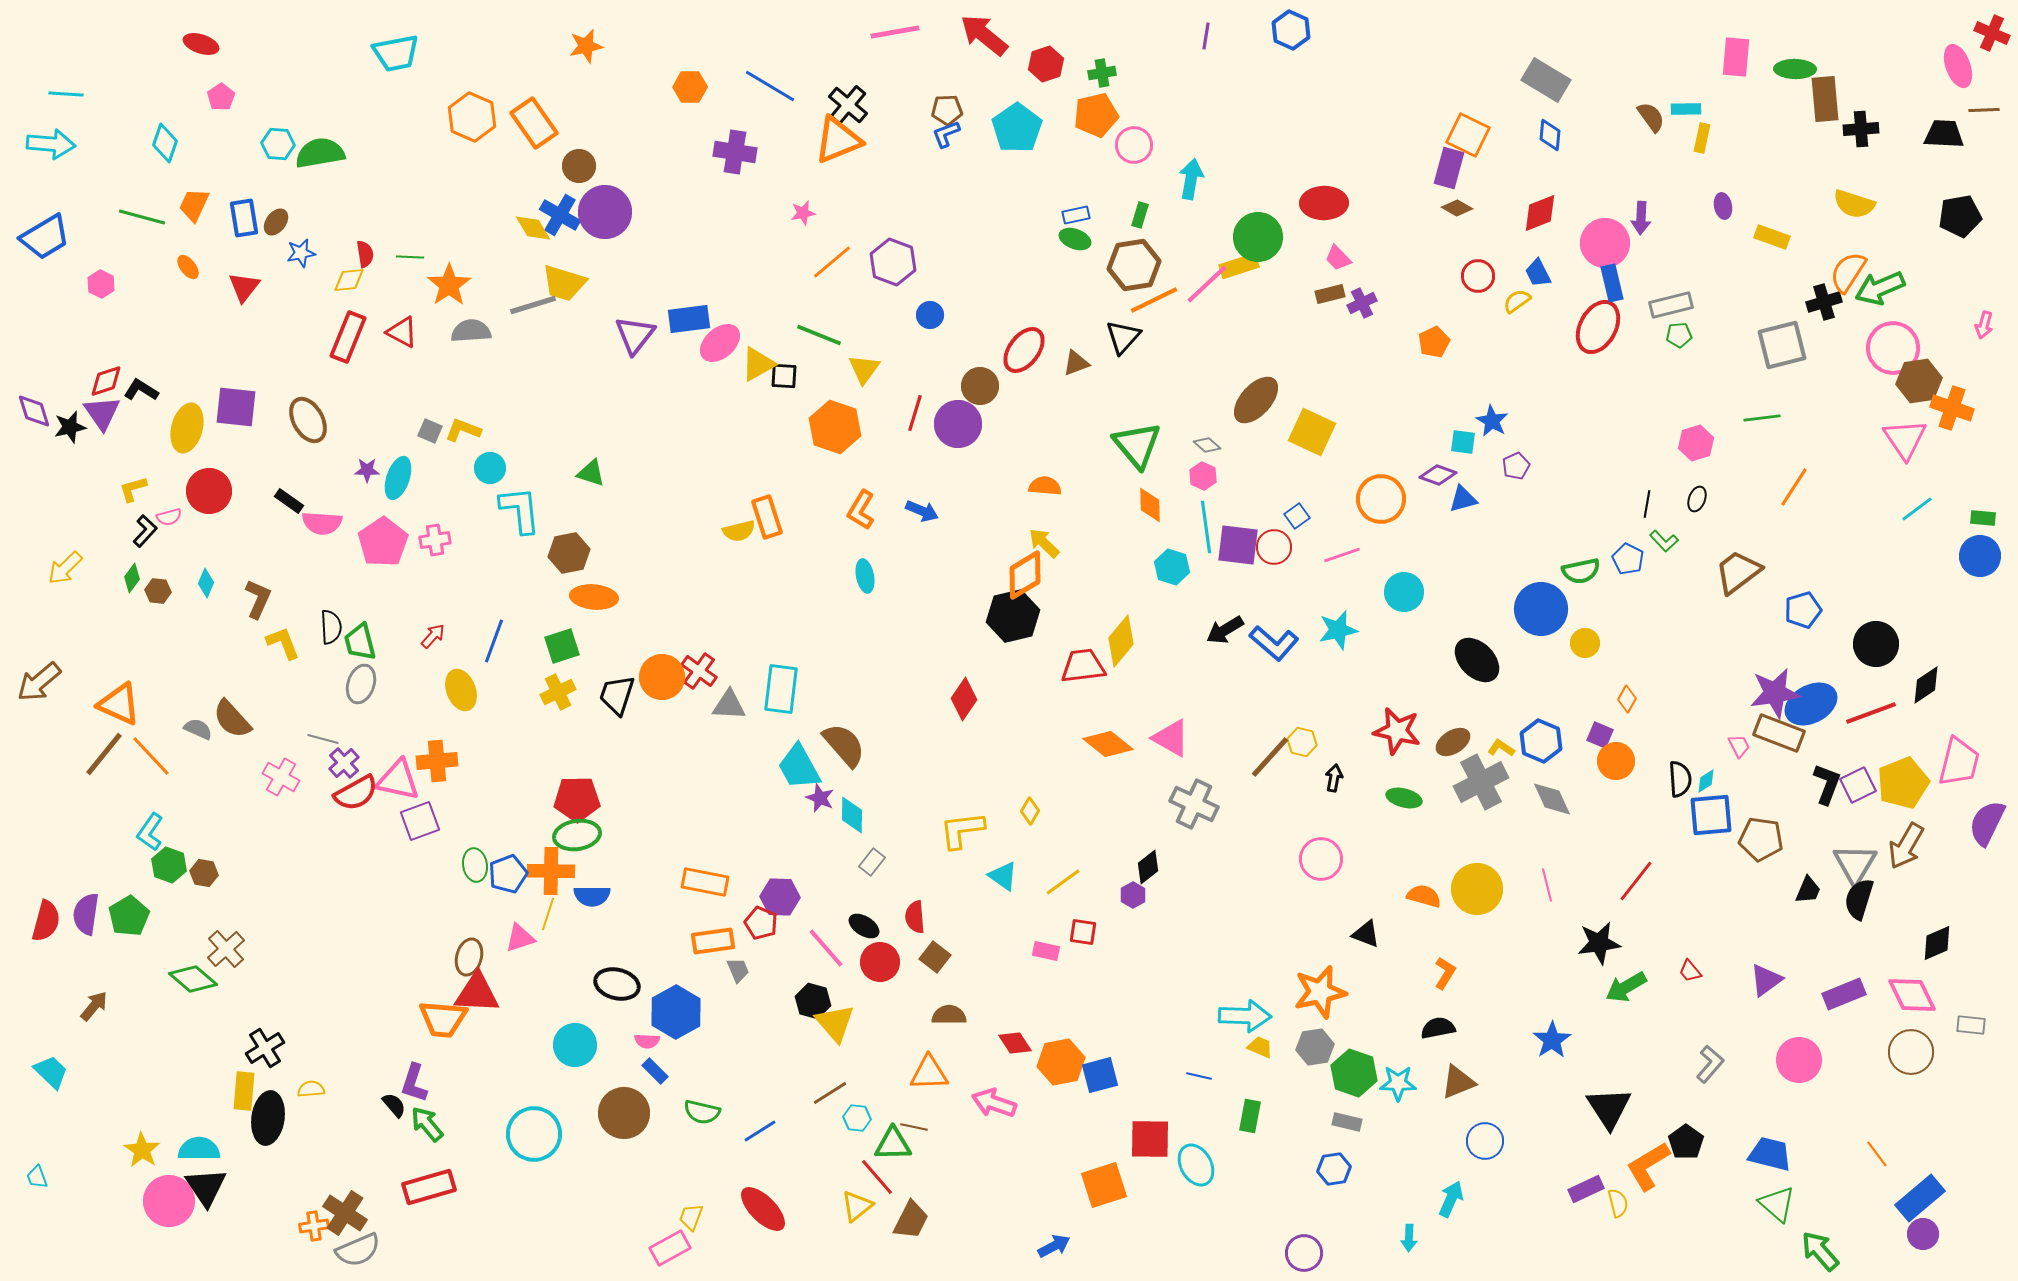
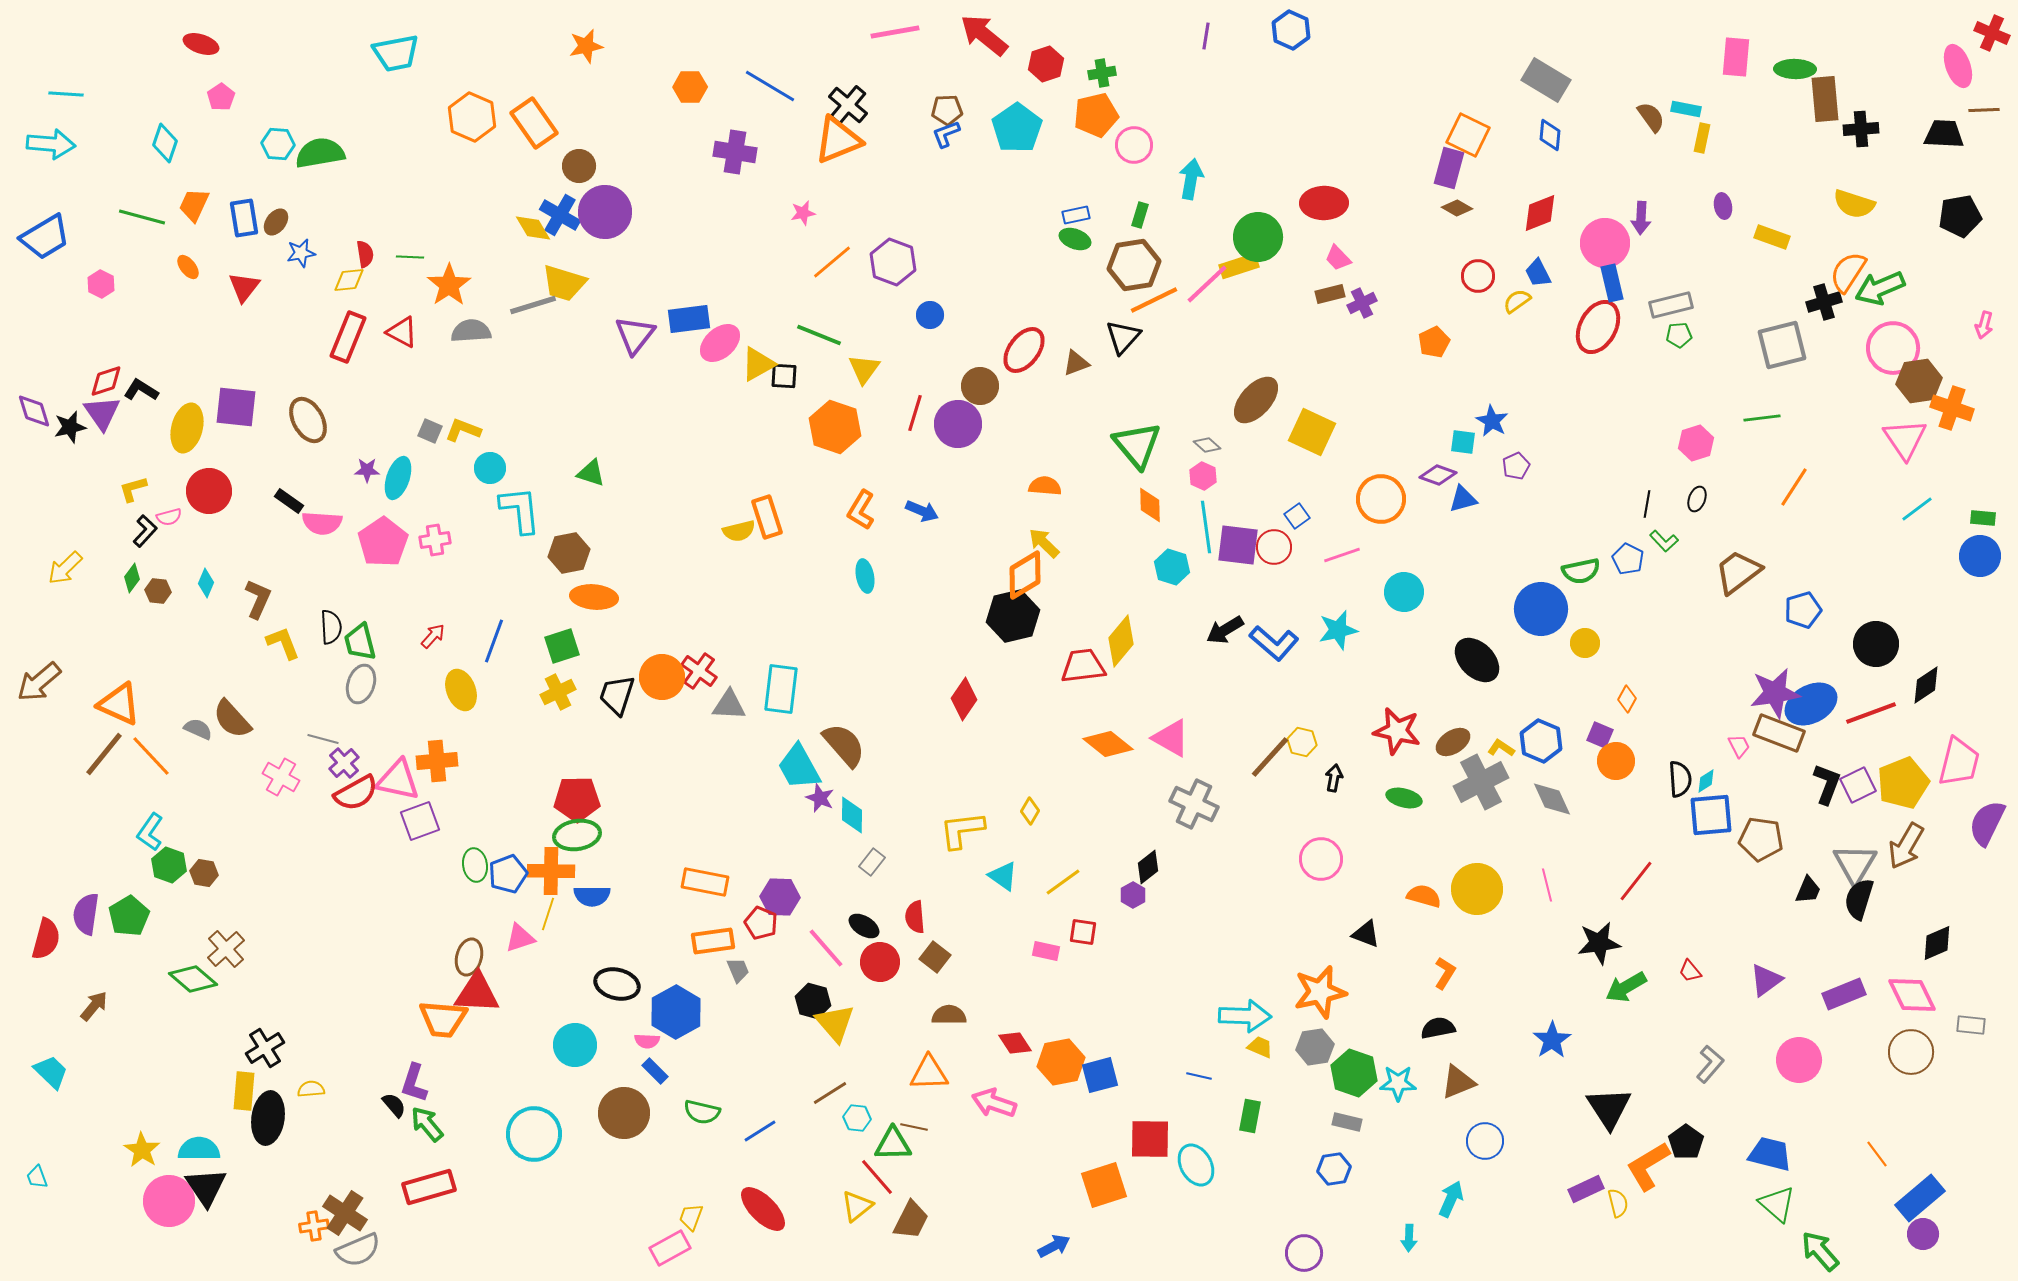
cyan rectangle at (1686, 109): rotated 12 degrees clockwise
red semicircle at (46, 921): moved 18 px down
